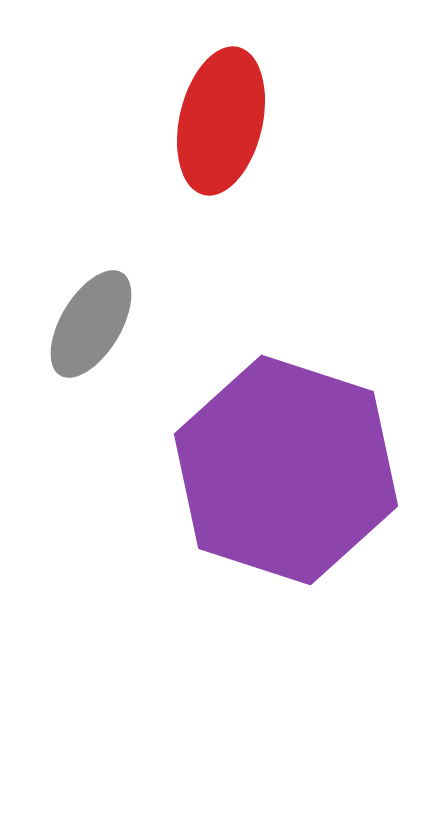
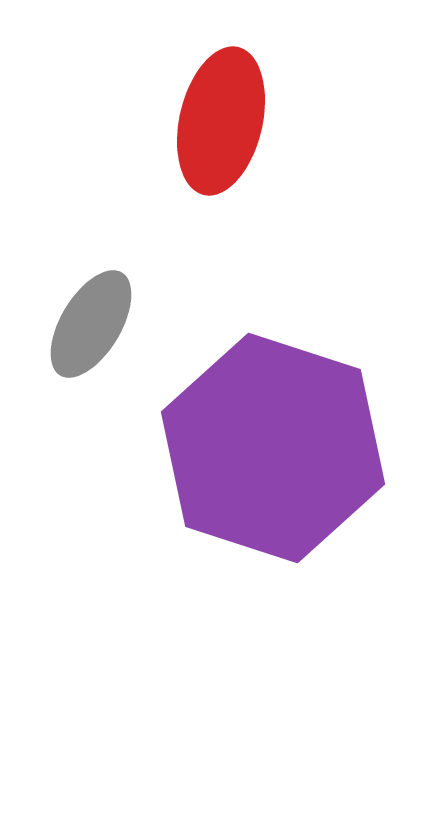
purple hexagon: moved 13 px left, 22 px up
